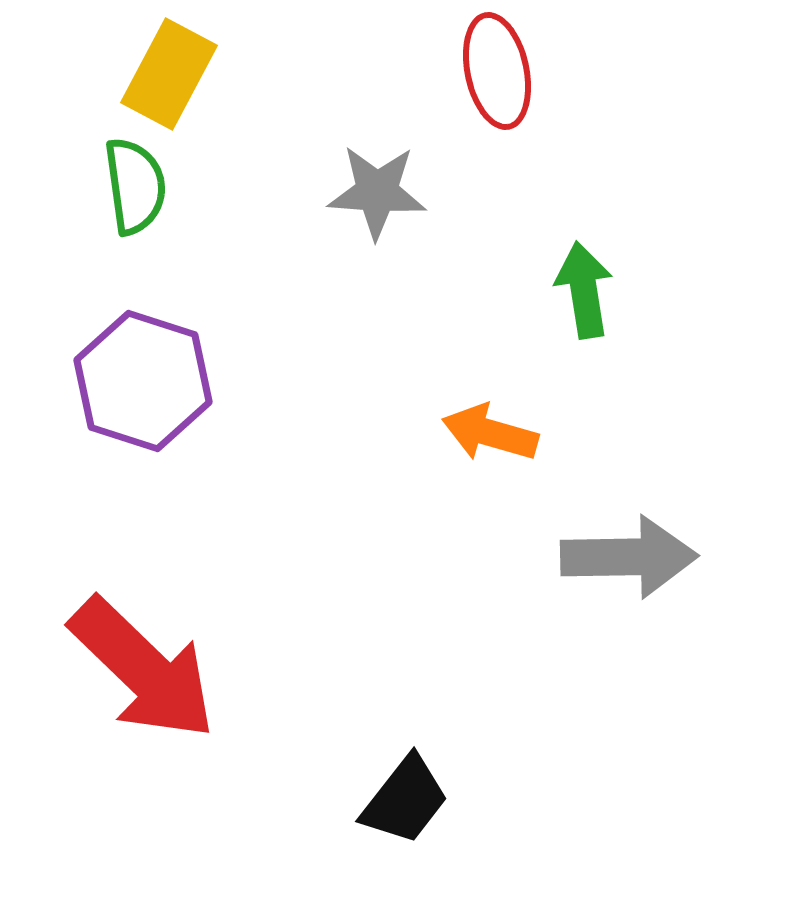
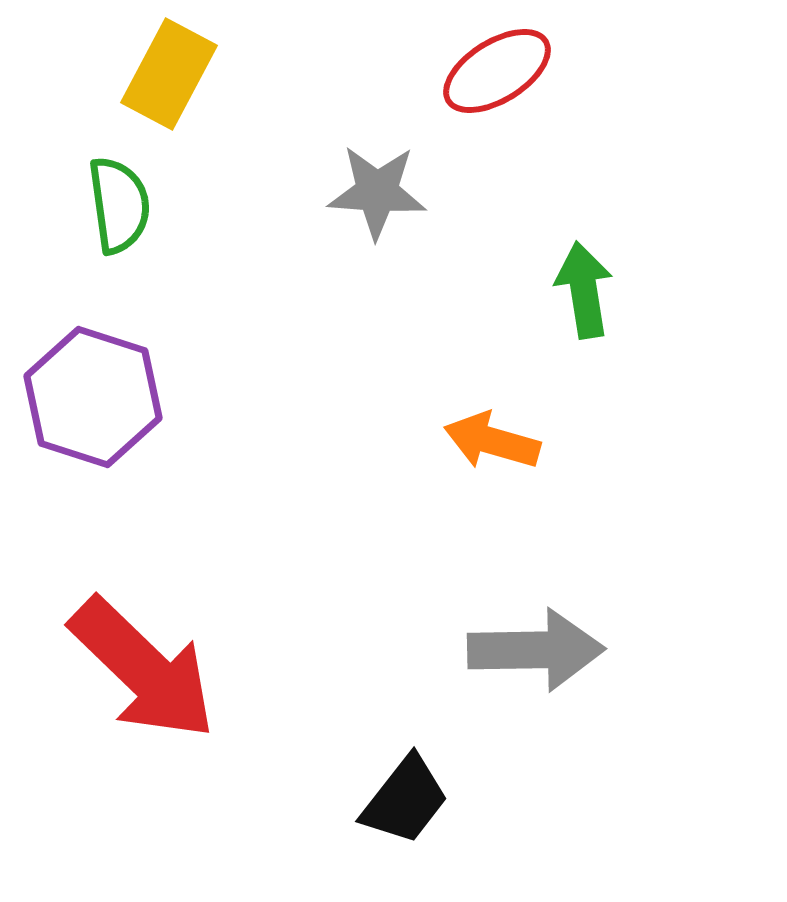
red ellipse: rotated 70 degrees clockwise
green semicircle: moved 16 px left, 19 px down
purple hexagon: moved 50 px left, 16 px down
orange arrow: moved 2 px right, 8 px down
gray arrow: moved 93 px left, 93 px down
